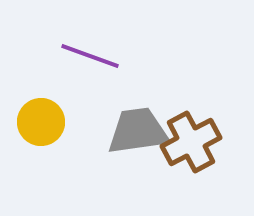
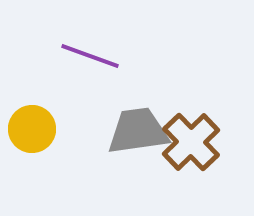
yellow circle: moved 9 px left, 7 px down
brown cross: rotated 16 degrees counterclockwise
